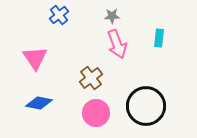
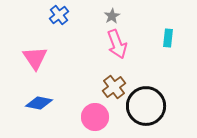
gray star: rotated 28 degrees counterclockwise
cyan rectangle: moved 9 px right
brown cross: moved 23 px right, 9 px down
pink circle: moved 1 px left, 4 px down
